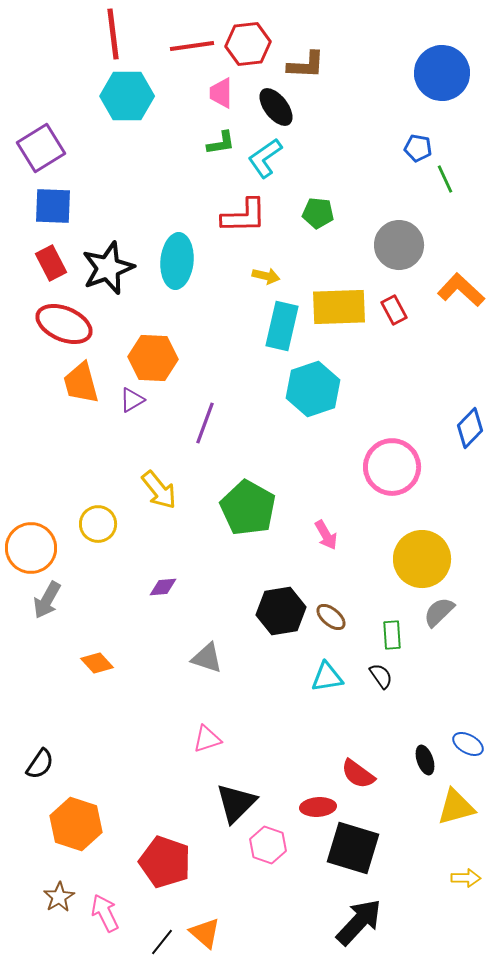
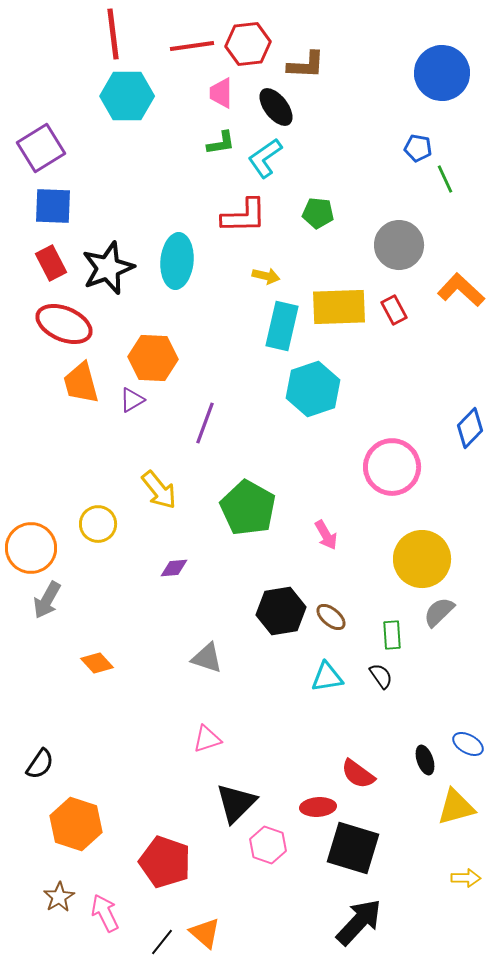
purple diamond at (163, 587): moved 11 px right, 19 px up
